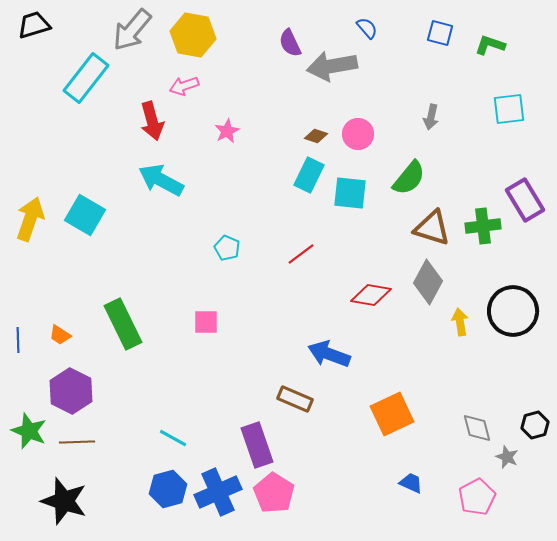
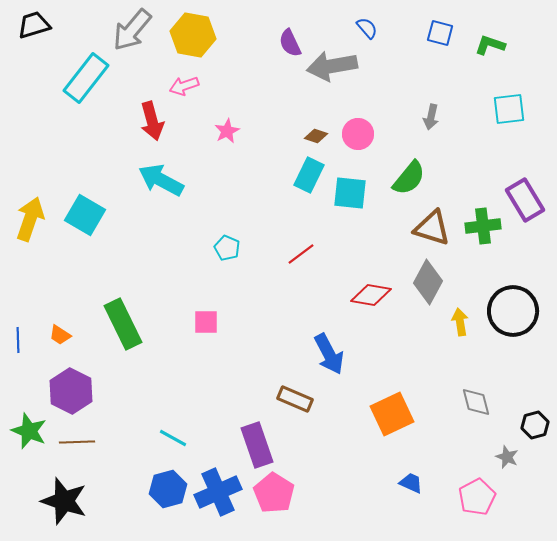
blue arrow at (329, 354): rotated 138 degrees counterclockwise
gray diamond at (477, 428): moved 1 px left, 26 px up
